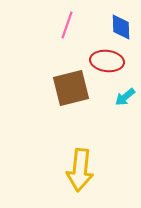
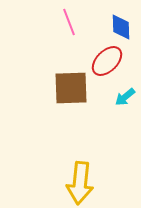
pink line: moved 2 px right, 3 px up; rotated 40 degrees counterclockwise
red ellipse: rotated 52 degrees counterclockwise
brown square: rotated 12 degrees clockwise
yellow arrow: moved 13 px down
